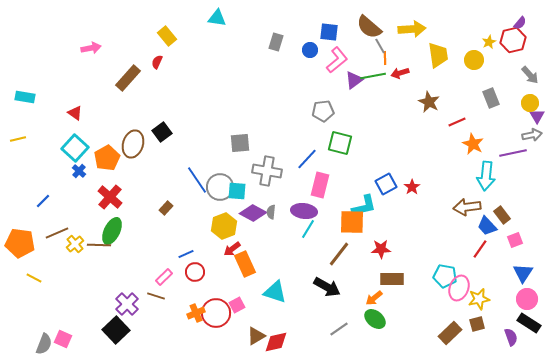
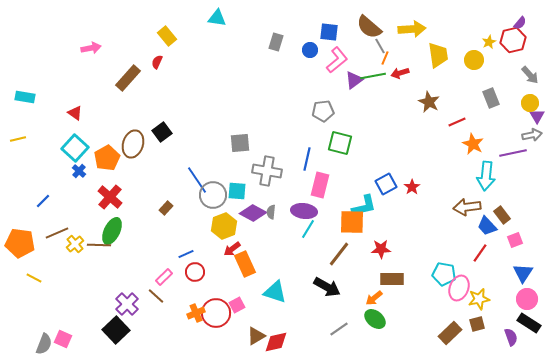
orange line at (385, 58): rotated 24 degrees clockwise
blue line at (307, 159): rotated 30 degrees counterclockwise
gray circle at (220, 187): moved 7 px left, 8 px down
red line at (480, 249): moved 4 px down
cyan pentagon at (445, 276): moved 1 px left, 2 px up
brown line at (156, 296): rotated 24 degrees clockwise
